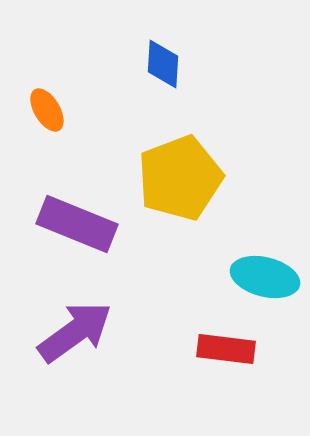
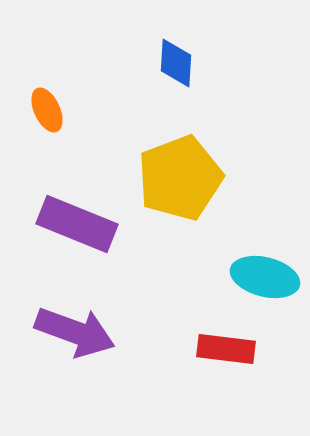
blue diamond: moved 13 px right, 1 px up
orange ellipse: rotated 6 degrees clockwise
purple arrow: rotated 56 degrees clockwise
